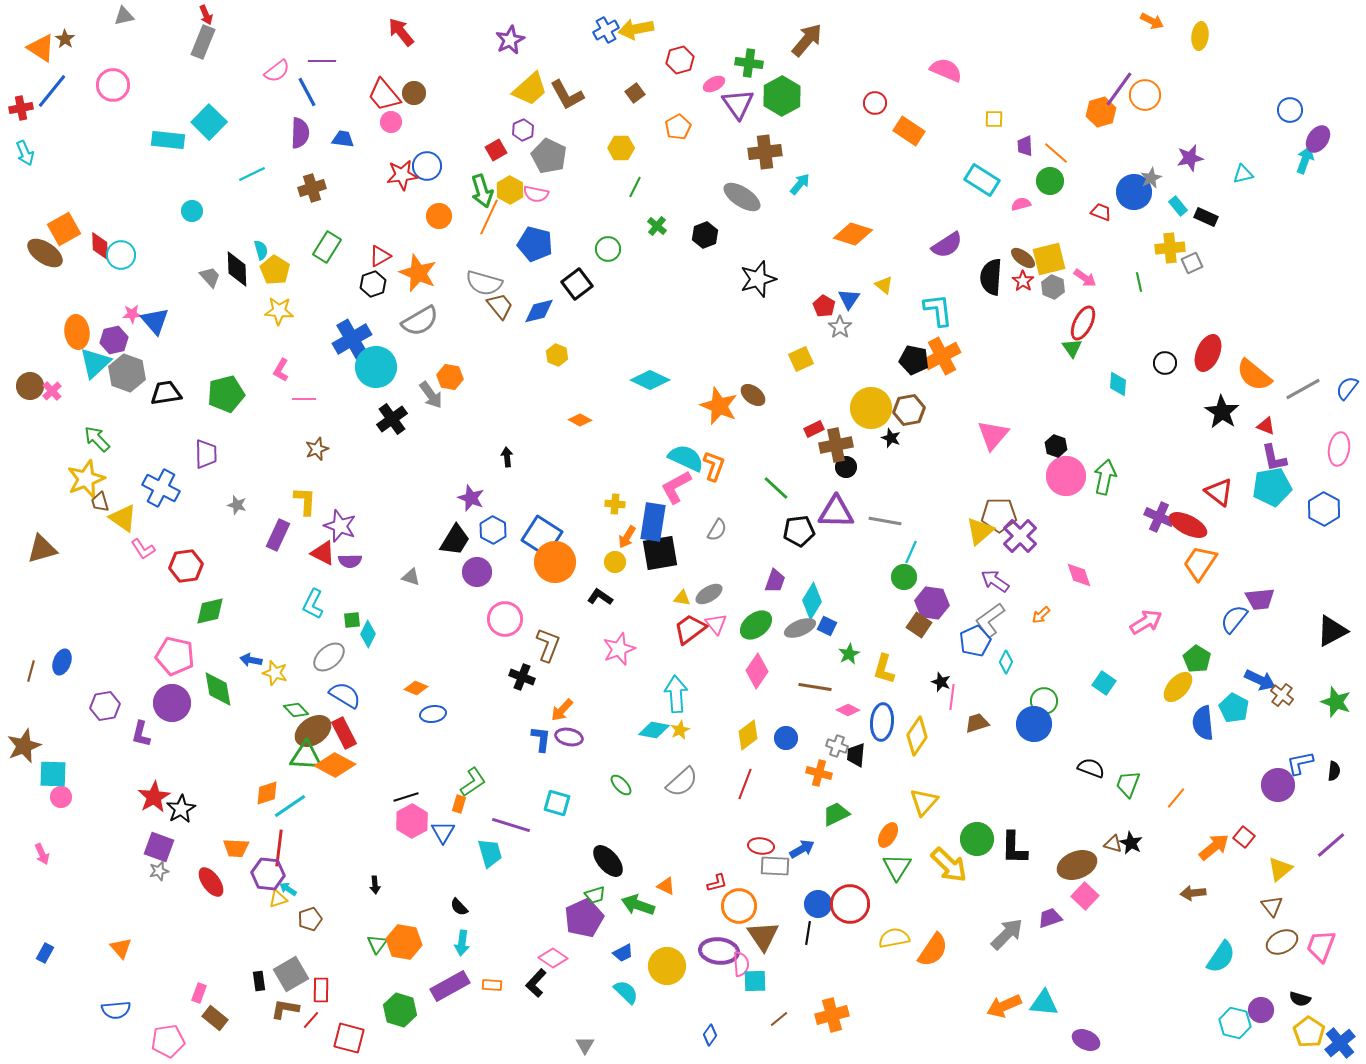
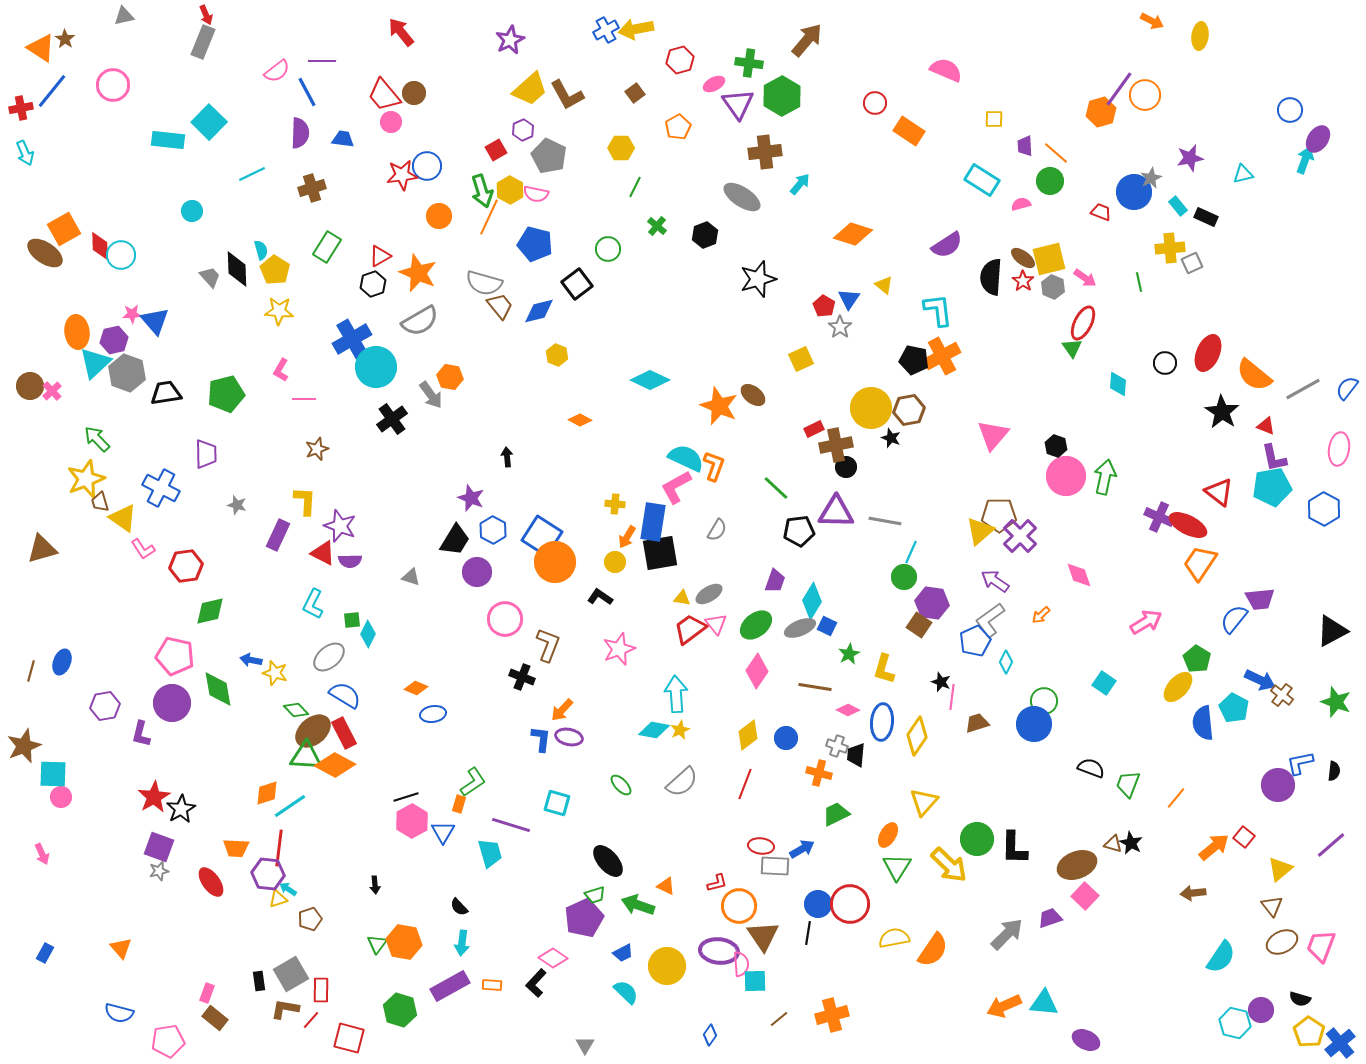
brown ellipse at (313, 731): rotated 6 degrees counterclockwise
pink rectangle at (199, 993): moved 8 px right
blue semicircle at (116, 1010): moved 3 px right, 3 px down; rotated 20 degrees clockwise
